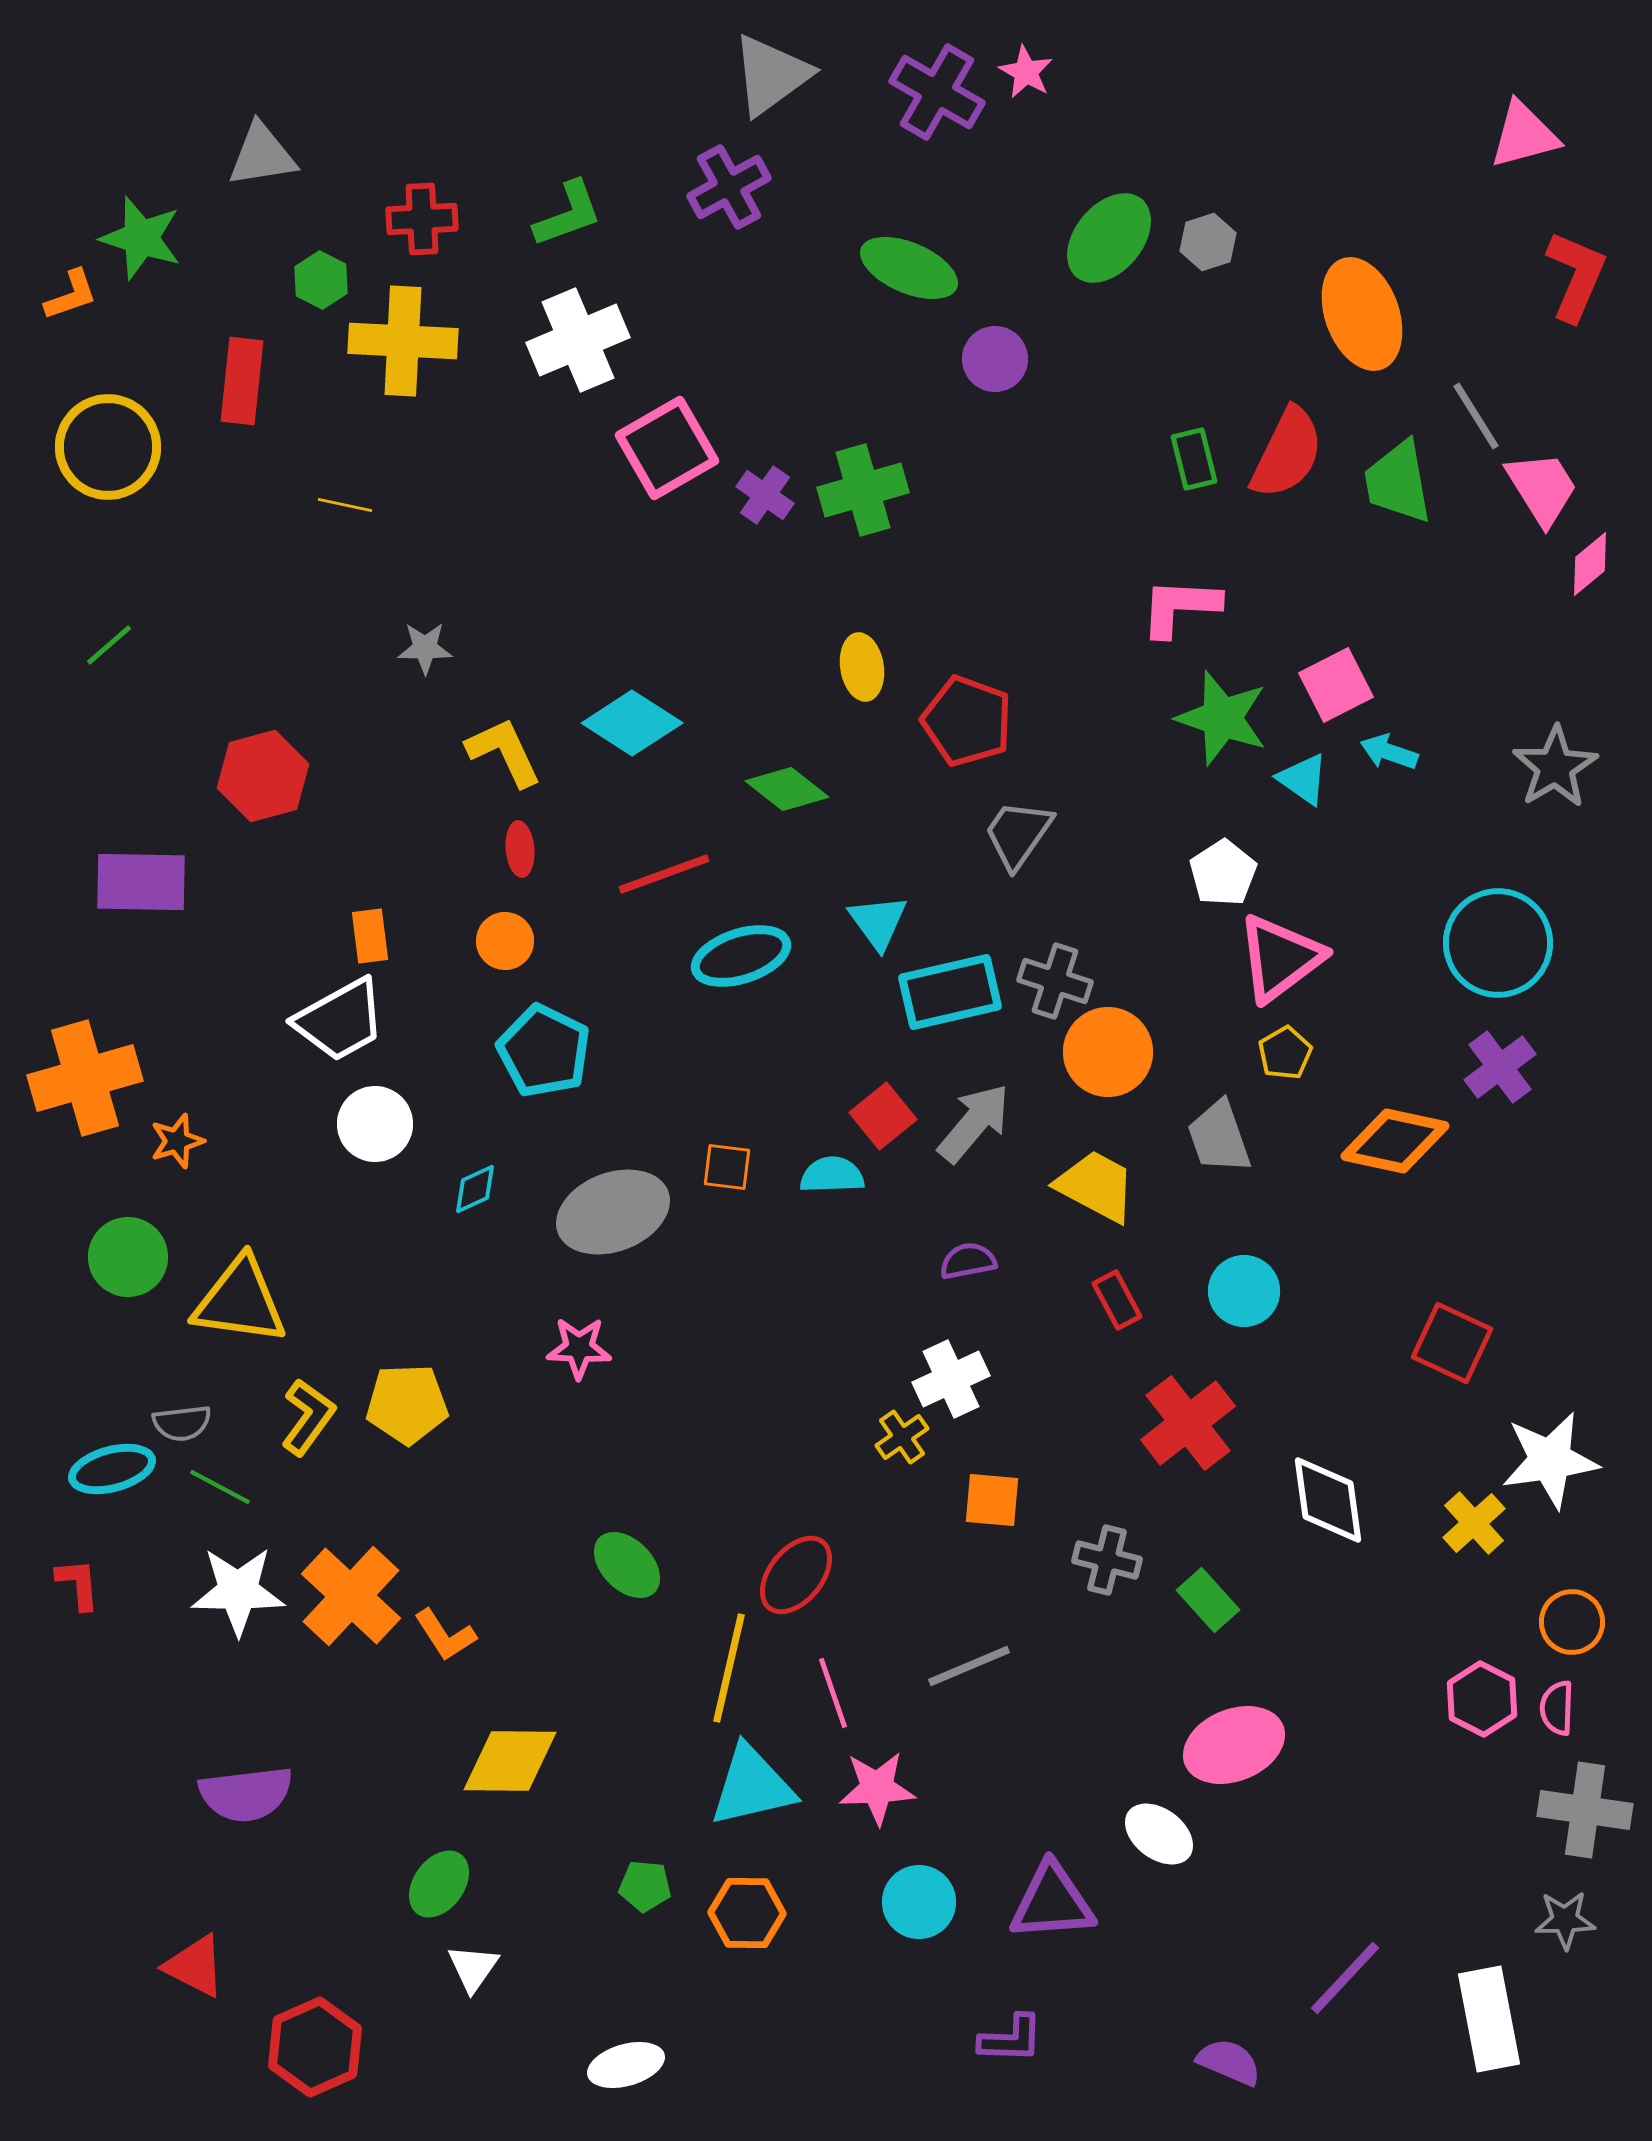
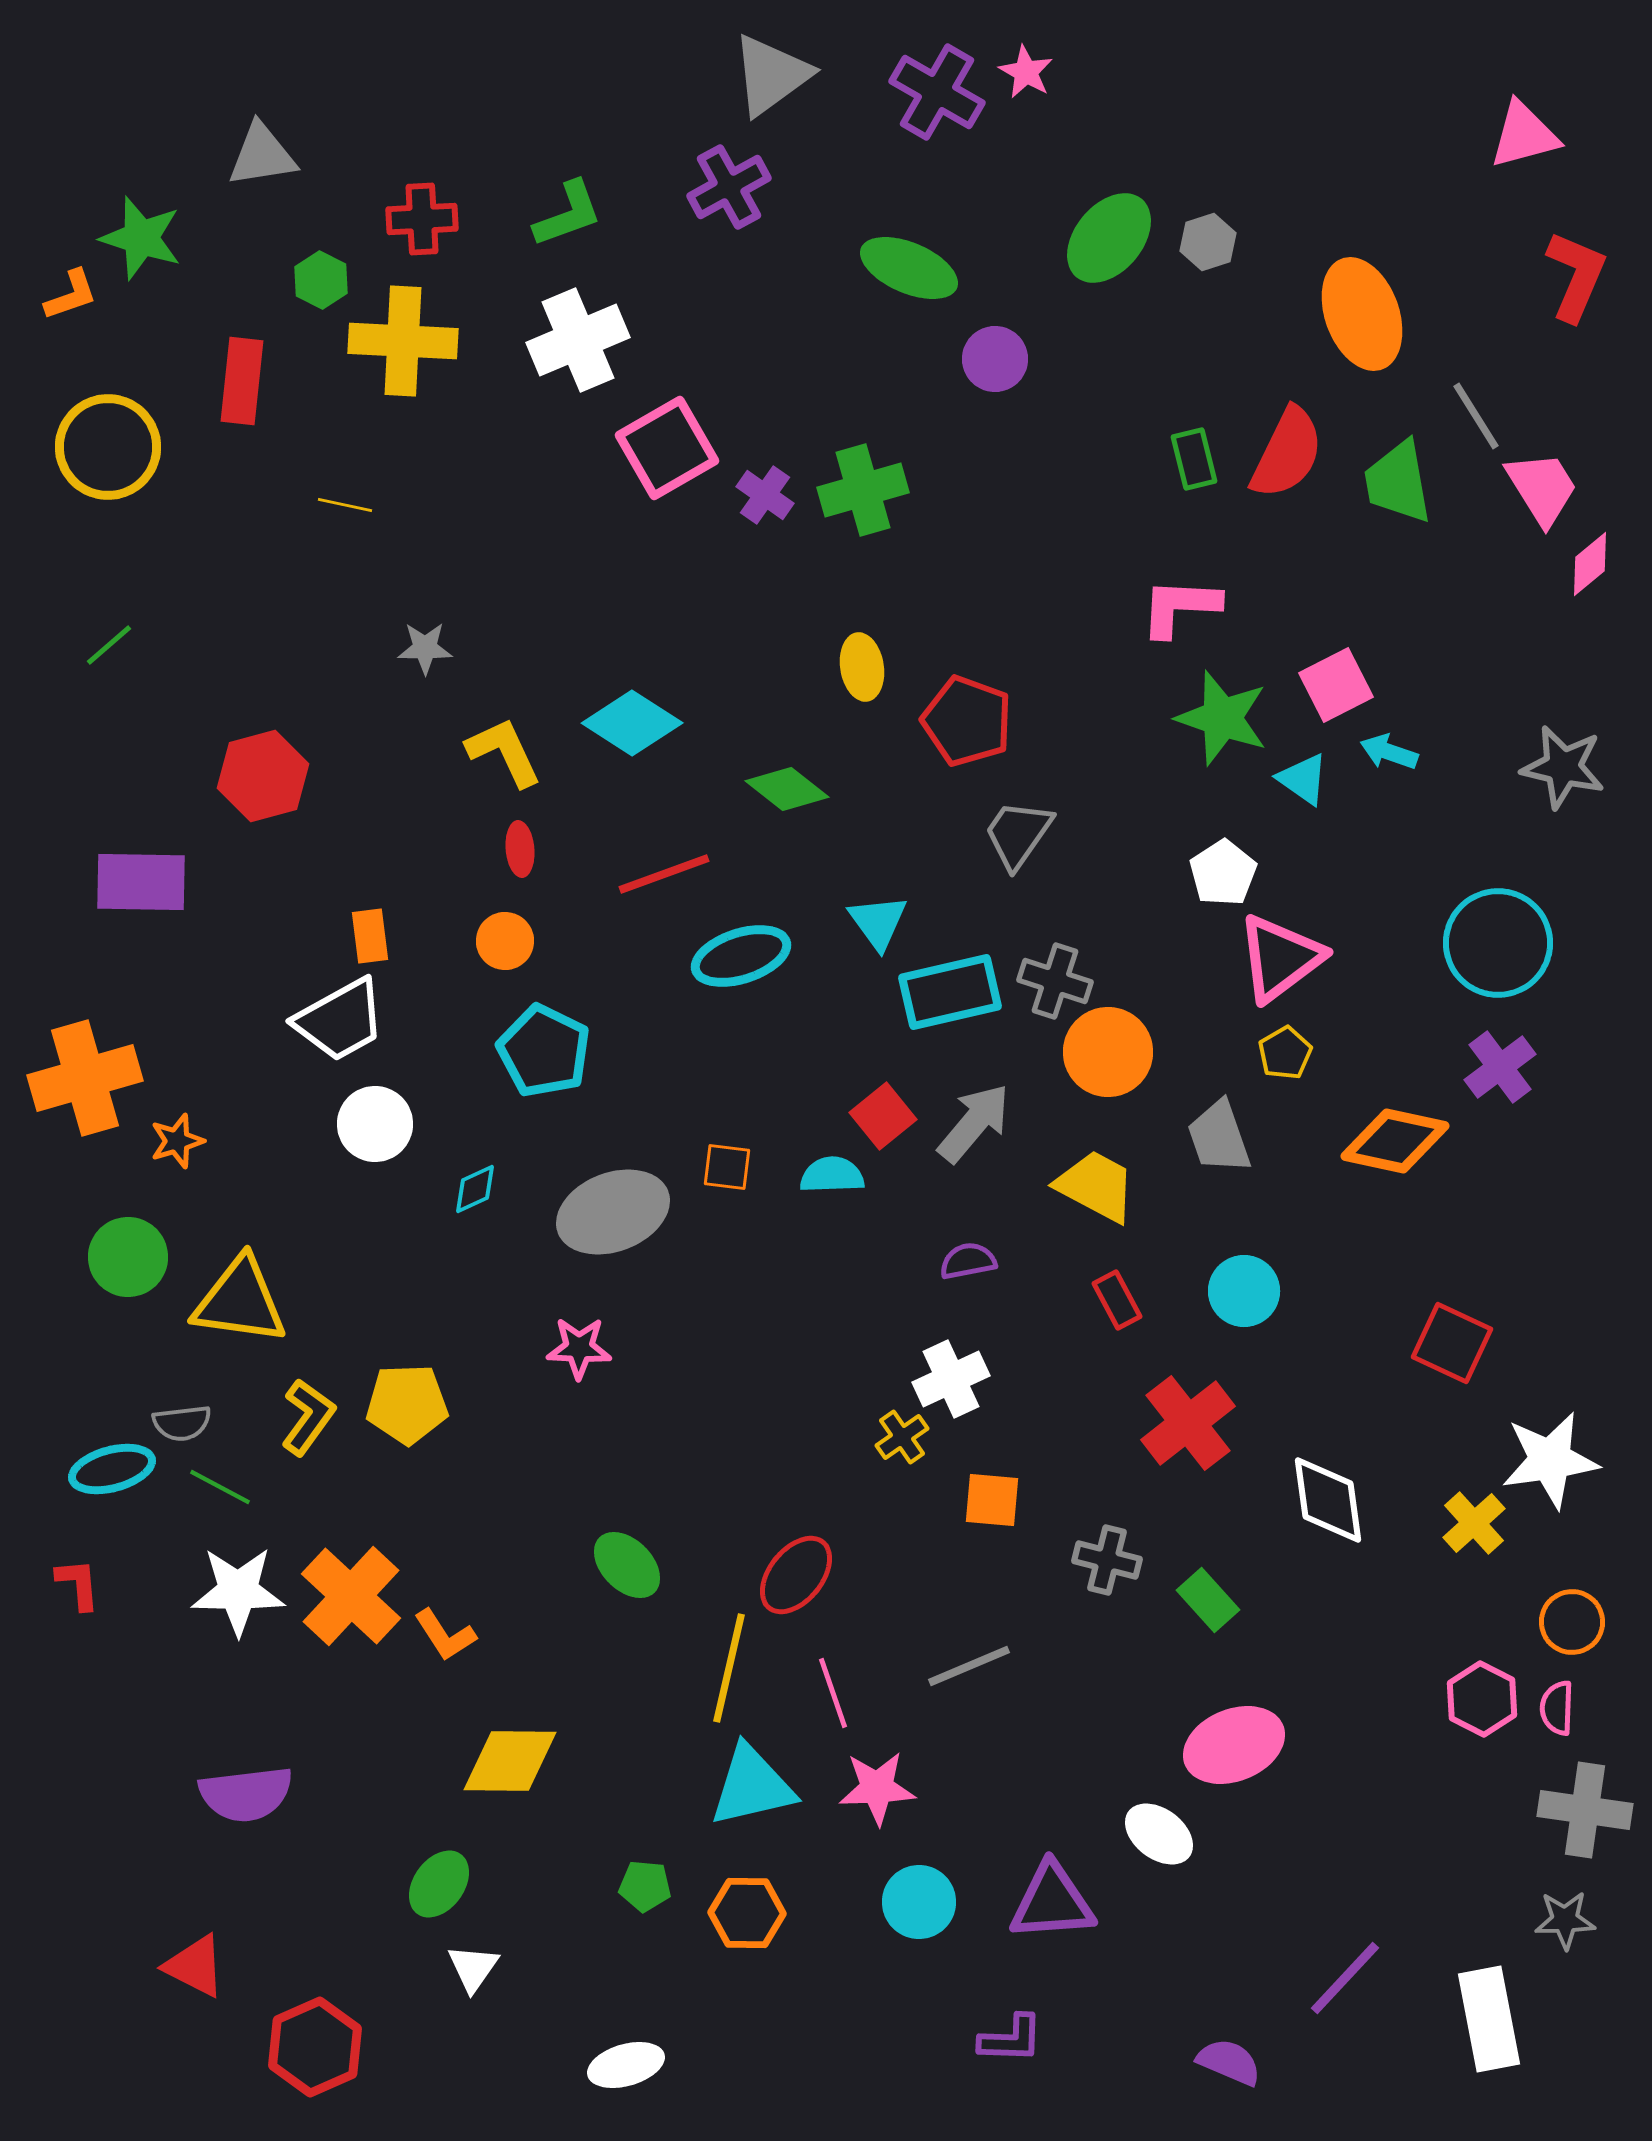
gray star at (1555, 767): moved 8 px right; rotated 28 degrees counterclockwise
